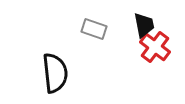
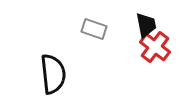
black trapezoid: moved 2 px right
black semicircle: moved 2 px left, 1 px down
